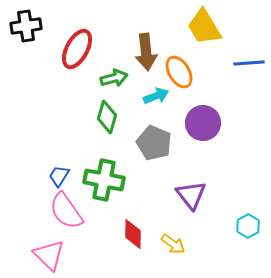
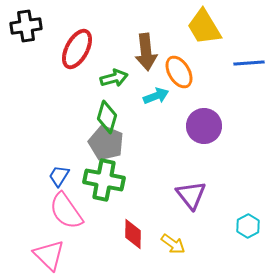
purple circle: moved 1 px right, 3 px down
gray pentagon: moved 48 px left
